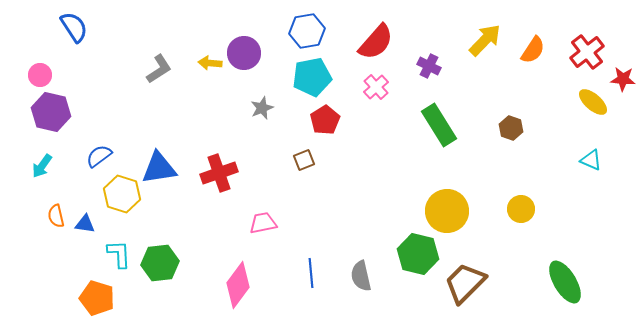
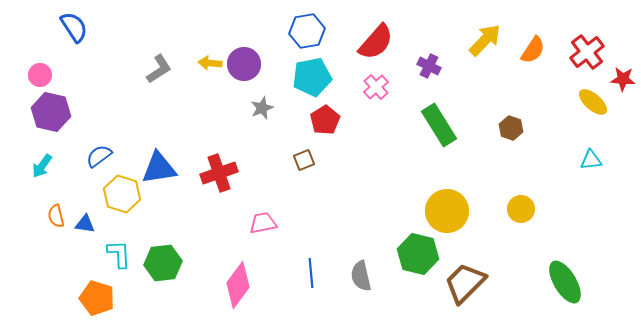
purple circle at (244, 53): moved 11 px down
cyan triangle at (591, 160): rotated 30 degrees counterclockwise
green hexagon at (160, 263): moved 3 px right
